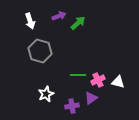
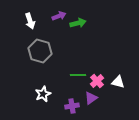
green arrow: rotated 28 degrees clockwise
pink cross: moved 1 px left, 1 px down; rotated 16 degrees counterclockwise
white star: moved 3 px left
